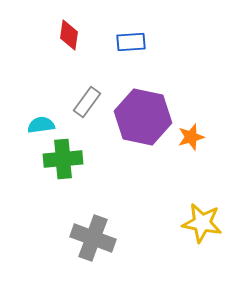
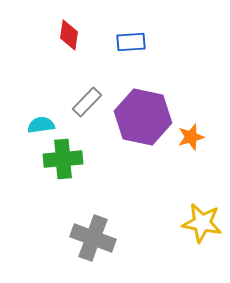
gray rectangle: rotated 8 degrees clockwise
